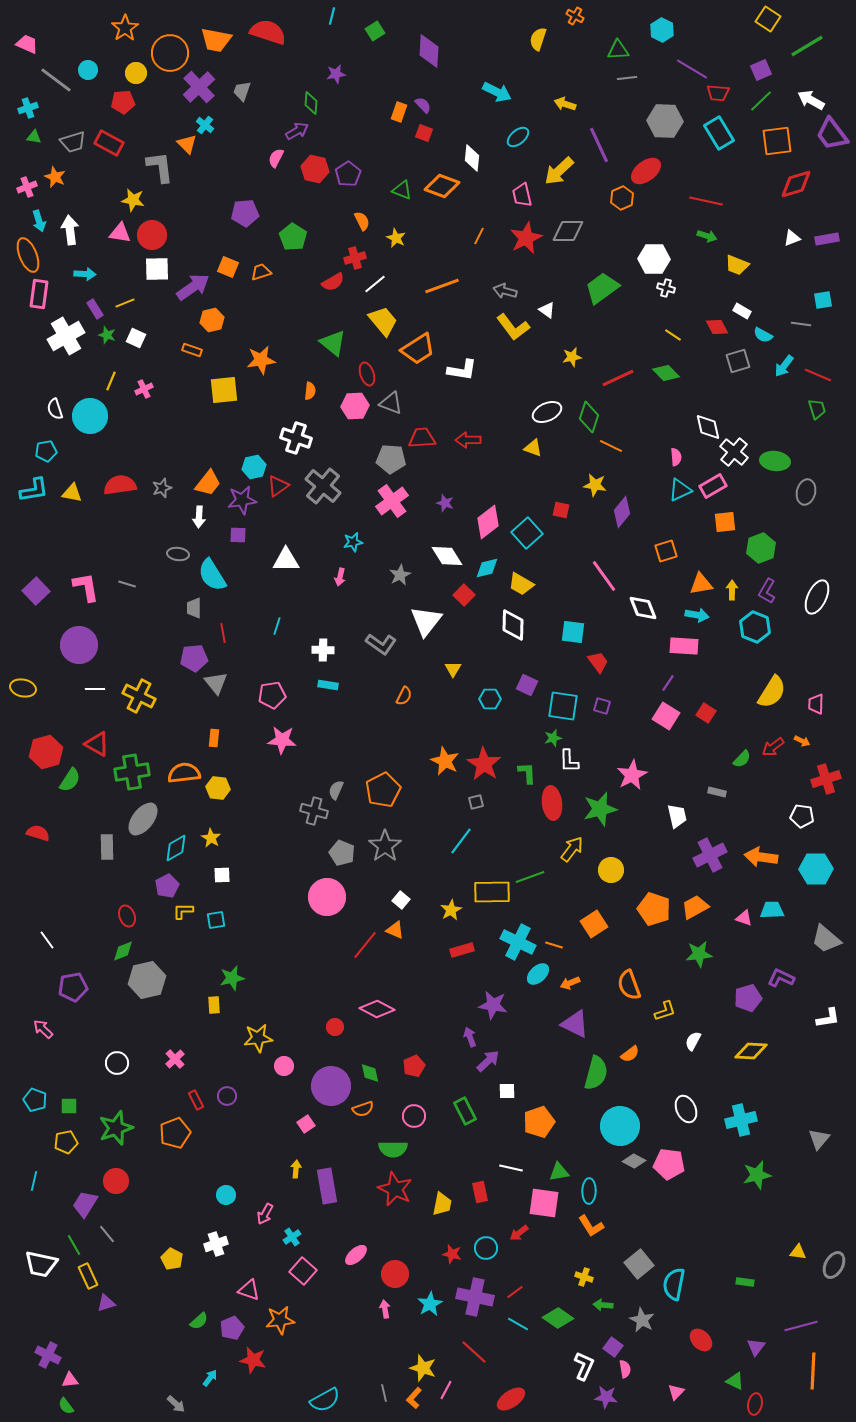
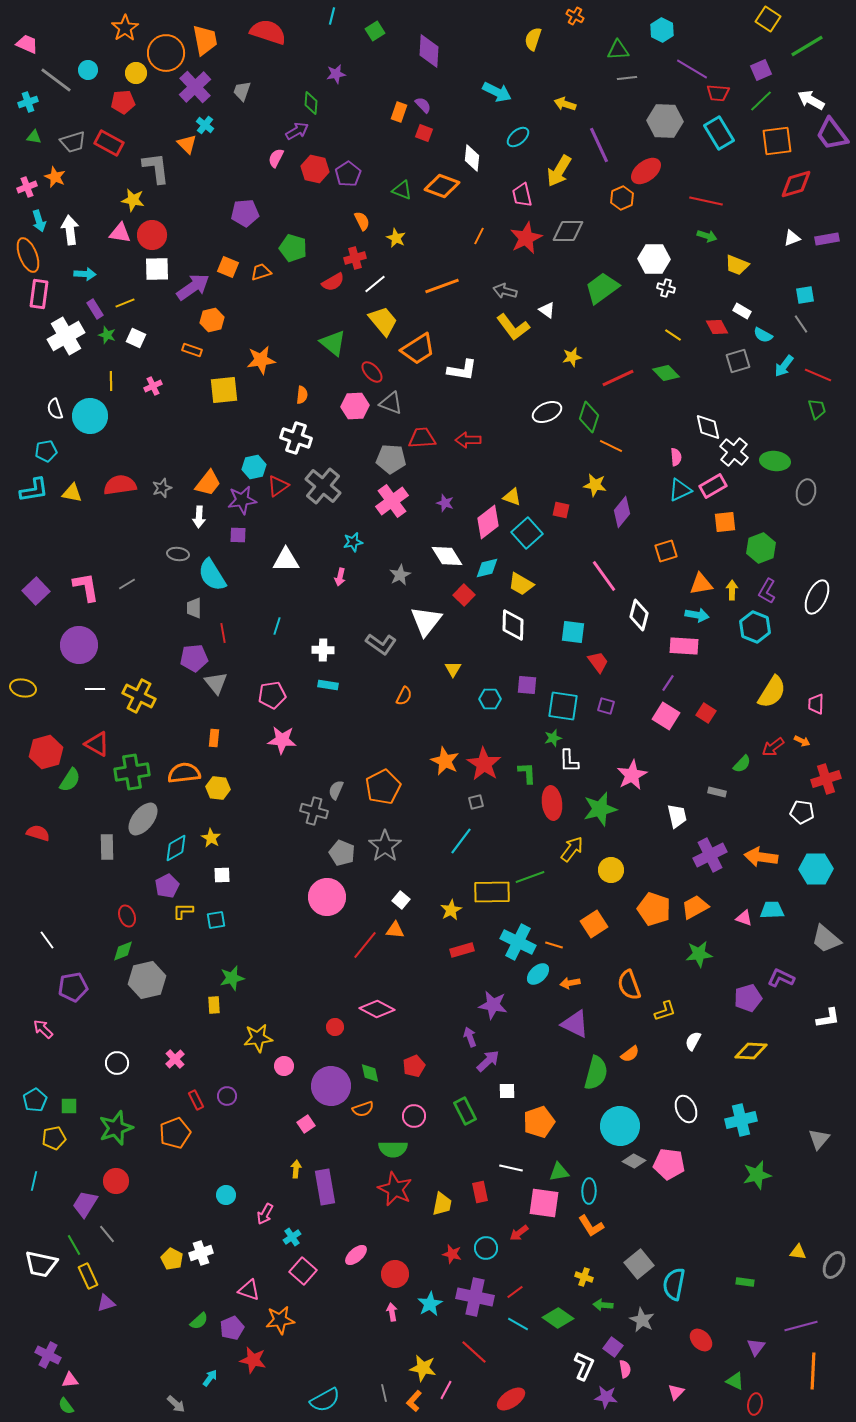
yellow semicircle at (538, 39): moved 5 px left
orange trapezoid at (216, 40): moved 11 px left; rotated 112 degrees counterclockwise
orange circle at (170, 53): moved 4 px left
purple cross at (199, 87): moved 4 px left
cyan cross at (28, 108): moved 6 px up
gray L-shape at (160, 167): moved 4 px left, 1 px down
yellow arrow at (559, 171): rotated 16 degrees counterclockwise
green pentagon at (293, 237): moved 11 px down; rotated 16 degrees counterclockwise
cyan square at (823, 300): moved 18 px left, 5 px up
gray line at (801, 324): rotated 48 degrees clockwise
red ellipse at (367, 374): moved 5 px right, 2 px up; rotated 25 degrees counterclockwise
yellow line at (111, 381): rotated 24 degrees counterclockwise
pink cross at (144, 389): moved 9 px right, 3 px up
orange semicircle at (310, 391): moved 8 px left, 4 px down
yellow triangle at (533, 448): moved 21 px left, 49 px down
gray line at (127, 584): rotated 48 degrees counterclockwise
white diamond at (643, 608): moved 4 px left, 7 px down; rotated 36 degrees clockwise
purple square at (527, 685): rotated 20 degrees counterclockwise
purple square at (602, 706): moved 4 px right
green semicircle at (742, 759): moved 5 px down
orange pentagon at (383, 790): moved 3 px up
white pentagon at (802, 816): moved 4 px up
orange triangle at (395, 930): rotated 18 degrees counterclockwise
orange arrow at (570, 983): rotated 12 degrees clockwise
cyan pentagon at (35, 1100): rotated 20 degrees clockwise
yellow pentagon at (66, 1142): moved 12 px left, 4 px up
purple rectangle at (327, 1186): moved 2 px left, 1 px down
white cross at (216, 1244): moved 15 px left, 9 px down
pink arrow at (385, 1309): moved 7 px right, 3 px down
yellow star at (423, 1368): rotated 8 degrees counterclockwise
orange L-shape at (414, 1398): moved 3 px down
